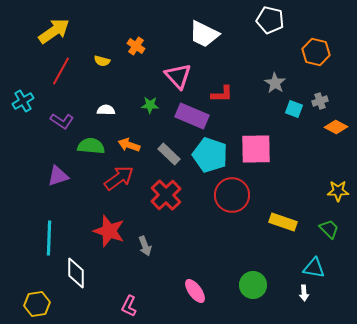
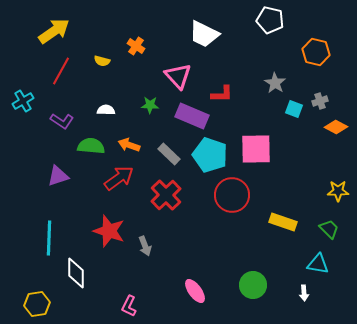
cyan triangle: moved 4 px right, 4 px up
